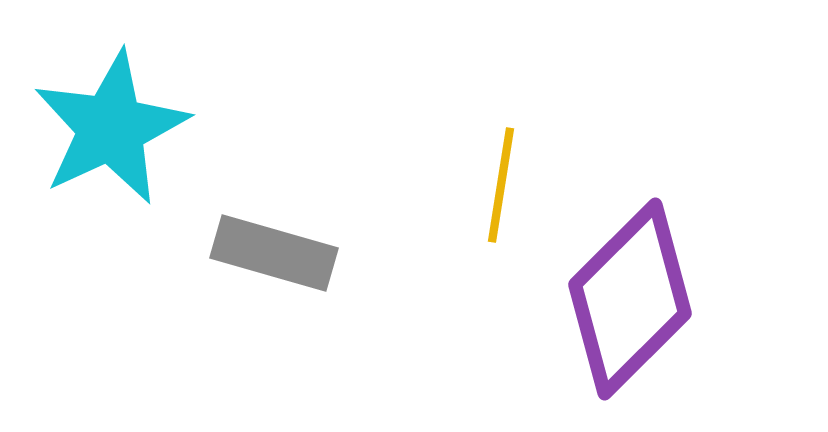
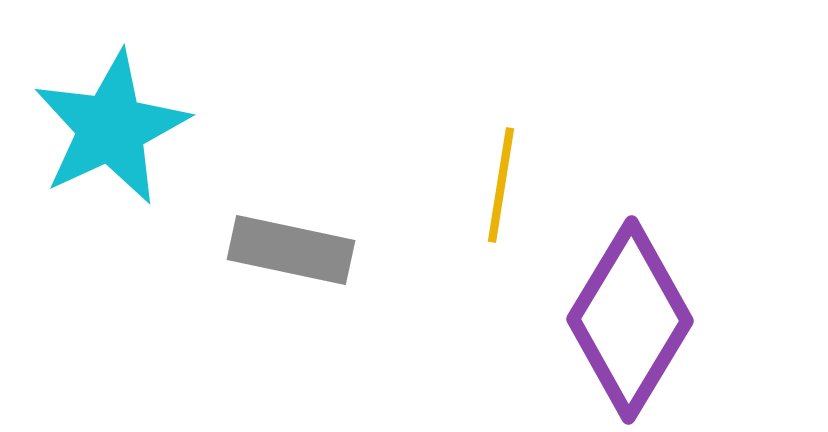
gray rectangle: moved 17 px right, 3 px up; rotated 4 degrees counterclockwise
purple diamond: moved 21 px down; rotated 14 degrees counterclockwise
